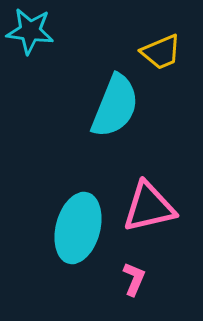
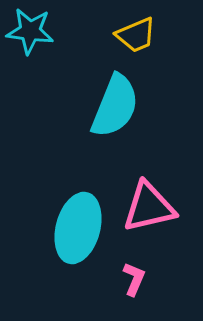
yellow trapezoid: moved 25 px left, 17 px up
